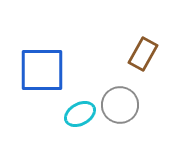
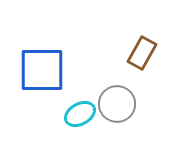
brown rectangle: moved 1 px left, 1 px up
gray circle: moved 3 px left, 1 px up
